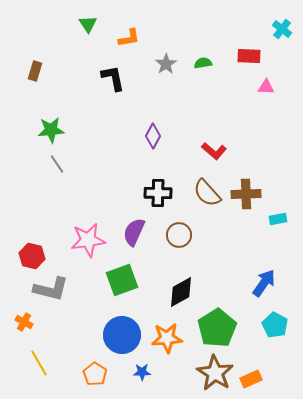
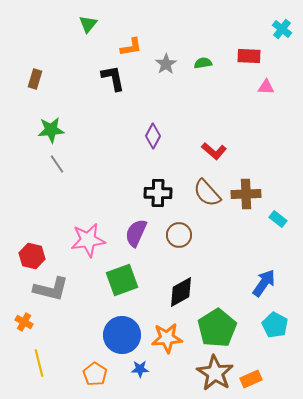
green triangle: rotated 12 degrees clockwise
orange L-shape: moved 2 px right, 9 px down
brown rectangle: moved 8 px down
cyan rectangle: rotated 48 degrees clockwise
purple semicircle: moved 2 px right, 1 px down
yellow line: rotated 16 degrees clockwise
blue star: moved 2 px left, 3 px up
